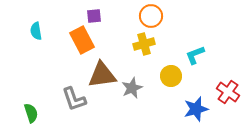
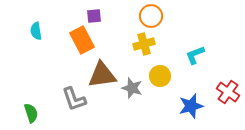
yellow circle: moved 11 px left
gray star: rotated 30 degrees counterclockwise
blue star: moved 5 px left, 3 px up
